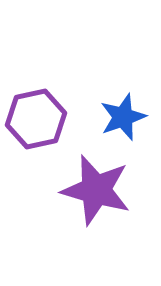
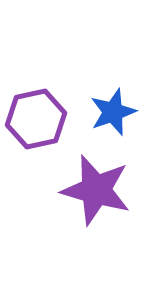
blue star: moved 10 px left, 5 px up
